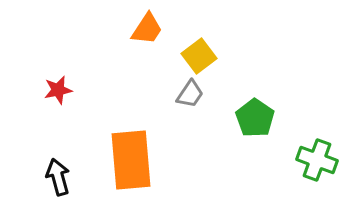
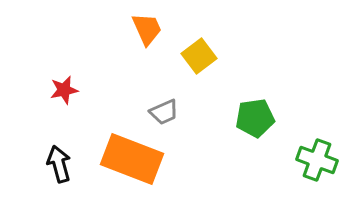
orange trapezoid: rotated 57 degrees counterclockwise
red star: moved 6 px right
gray trapezoid: moved 26 px left, 18 px down; rotated 32 degrees clockwise
green pentagon: rotated 30 degrees clockwise
orange rectangle: moved 1 px right, 1 px up; rotated 64 degrees counterclockwise
black arrow: moved 1 px right, 13 px up
